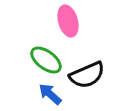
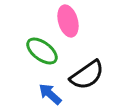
green ellipse: moved 4 px left, 9 px up
black semicircle: rotated 12 degrees counterclockwise
